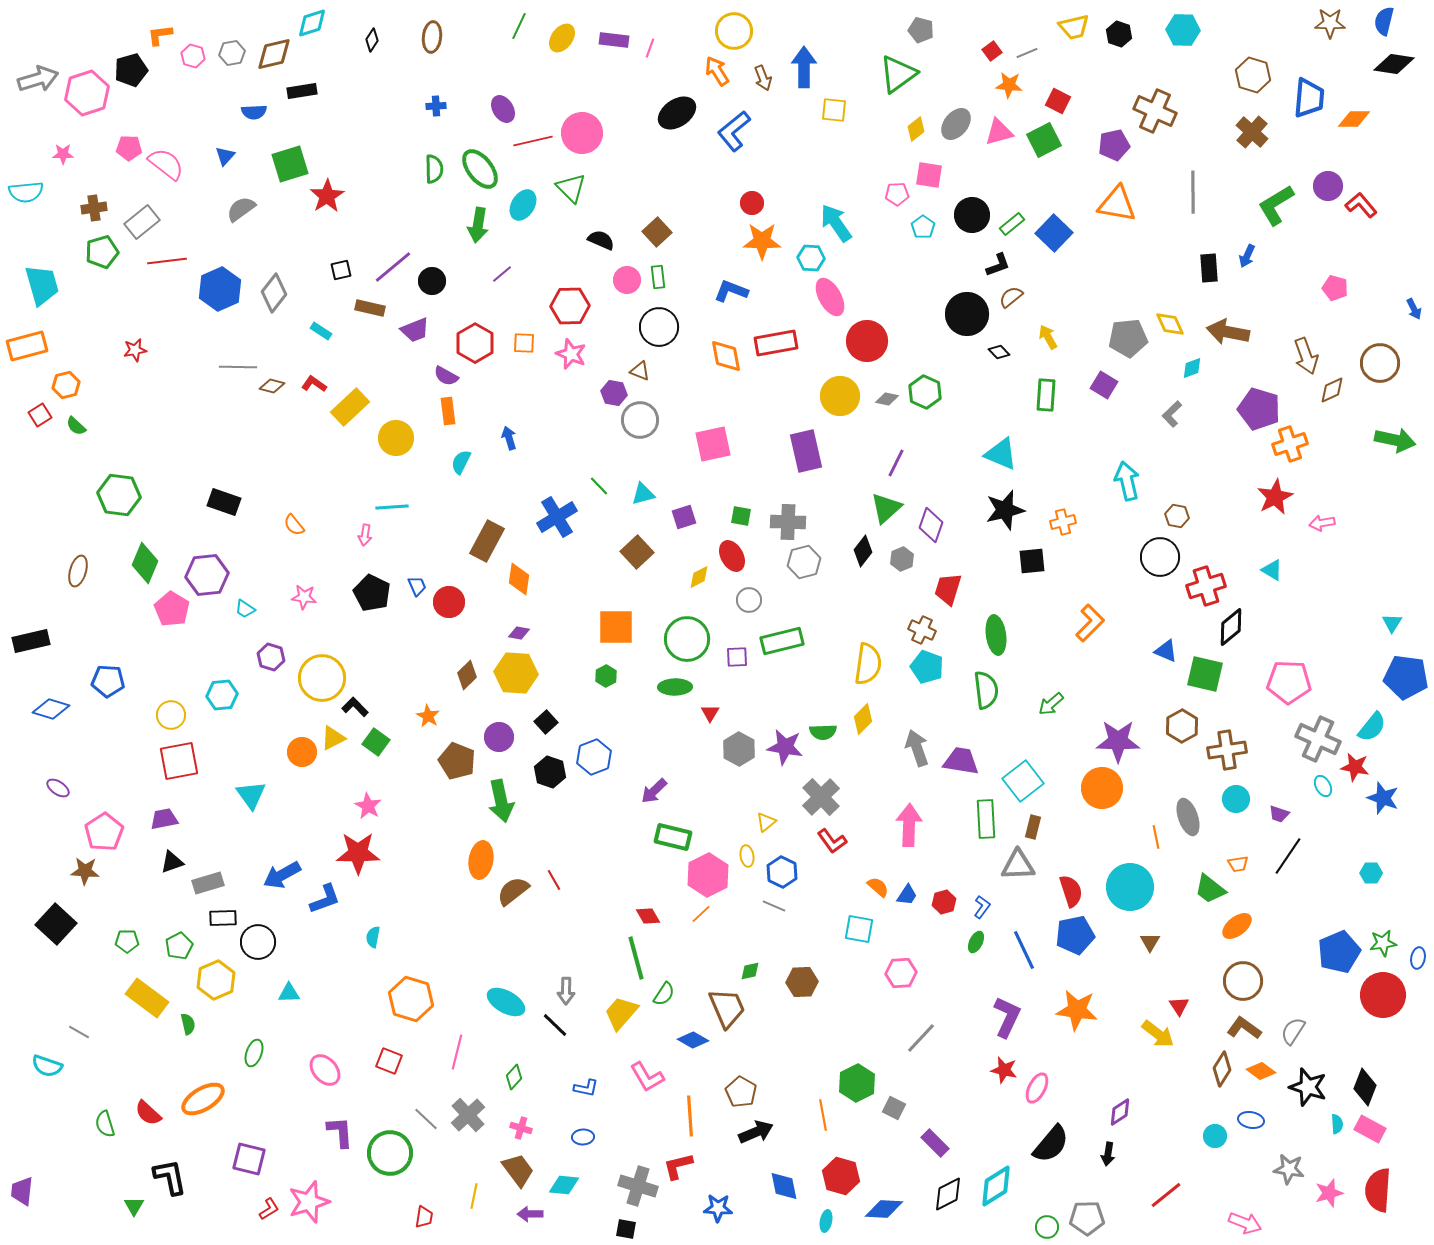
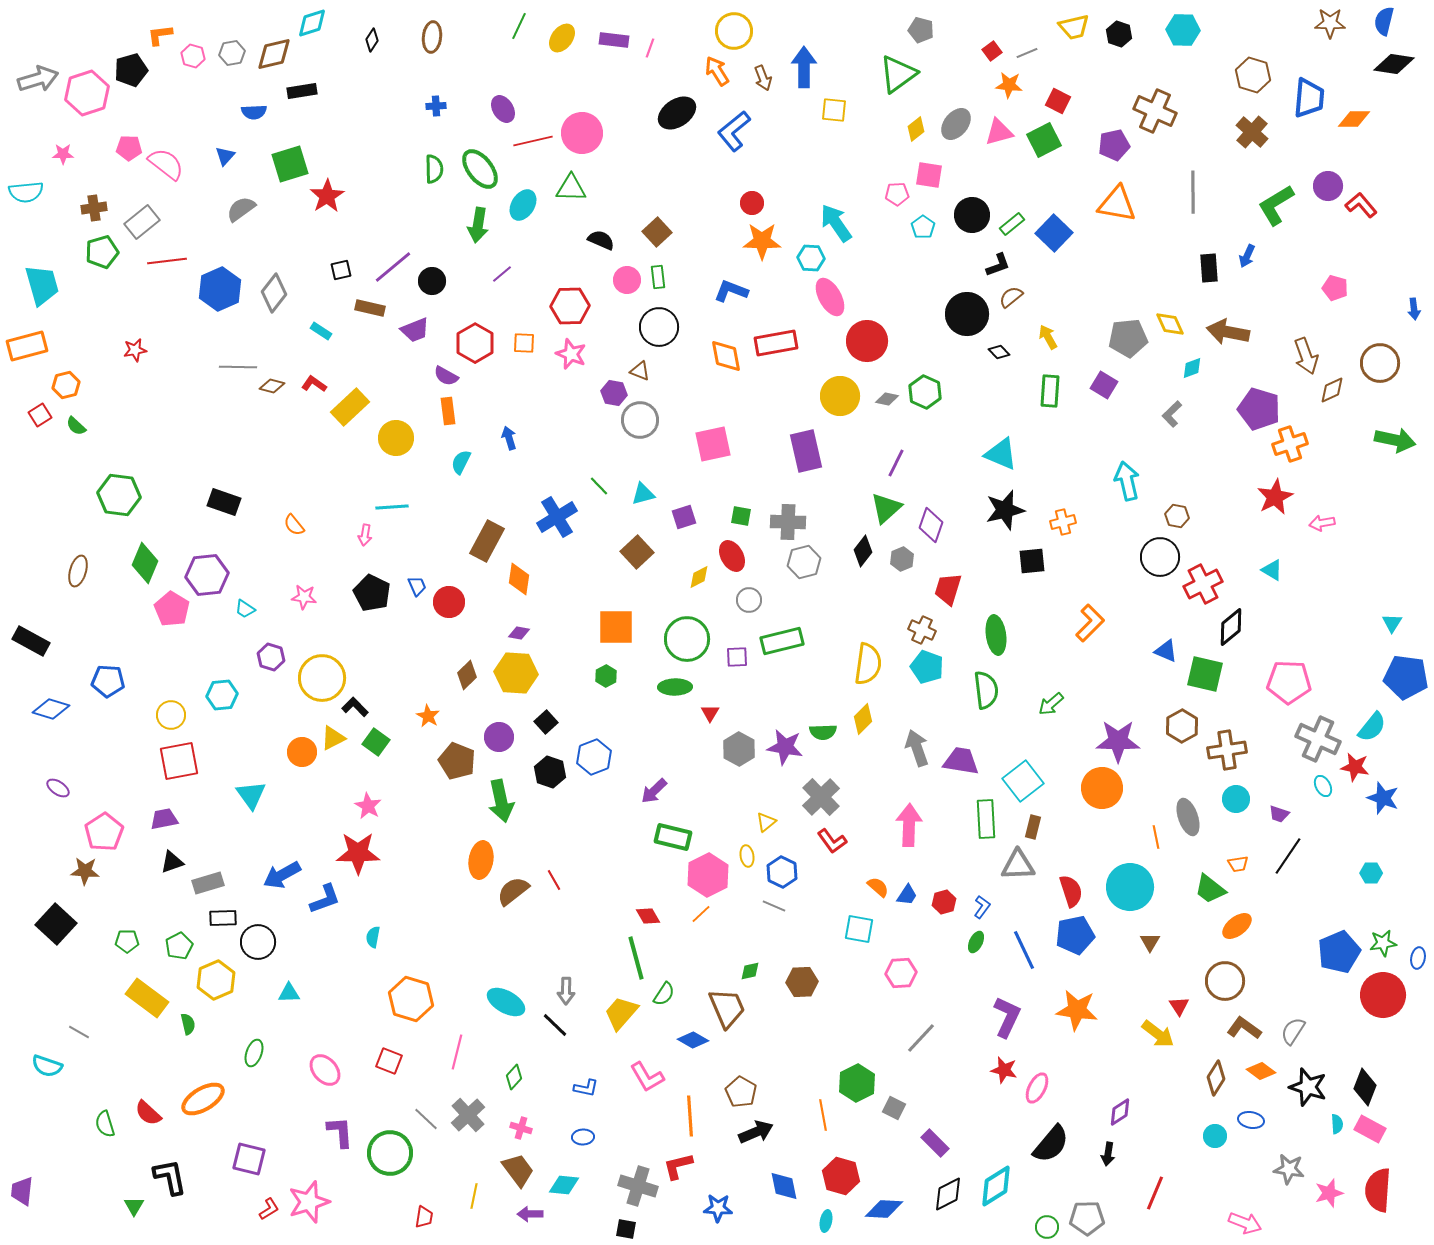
green triangle at (571, 188): rotated 44 degrees counterclockwise
blue arrow at (1414, 309): rotated 20 degrees clockwise
green rectangle at (1046, 395): moved 4 px right, 4 px up
red cross at (1206, 586): moved 3 px left, 2 px up; rotated 9 degrees counterclockwise
black rectangle at (31, 641): rotated 42 degrees clockwise
brown circle at (1243, 981): moved 18 px left
brown diamond at (1222, 1069): moved 6 px left, 9 px down
red line at (1166, 1195): moved 11 px left, 2 px up; rotated 28 degrees counterclockwise
